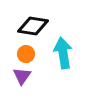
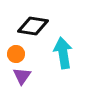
orange circle: moved 10 px left
